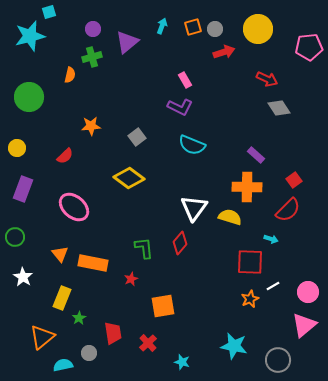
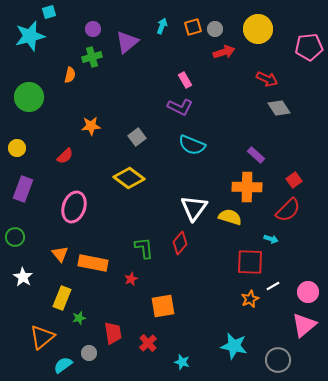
pink ellipse at (74, 207): rotated 68 degrees clockwise
green star at (79, 318): rotated 16 degrees clockwise
cyan semicircle at (63, 365): rotated 24 degrees counterclockwise
